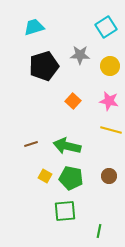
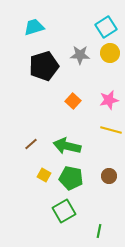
yellow circle: moved 13 px up
pink star: moved 1 px up; rotated 24 degrees counterclockwise
brown line: rotated 24 degrees counterclockwise
yellow square: moved 1 px left, 1 px up
green square: moved 1 px left; rotated 25 degrees counterclockwise
